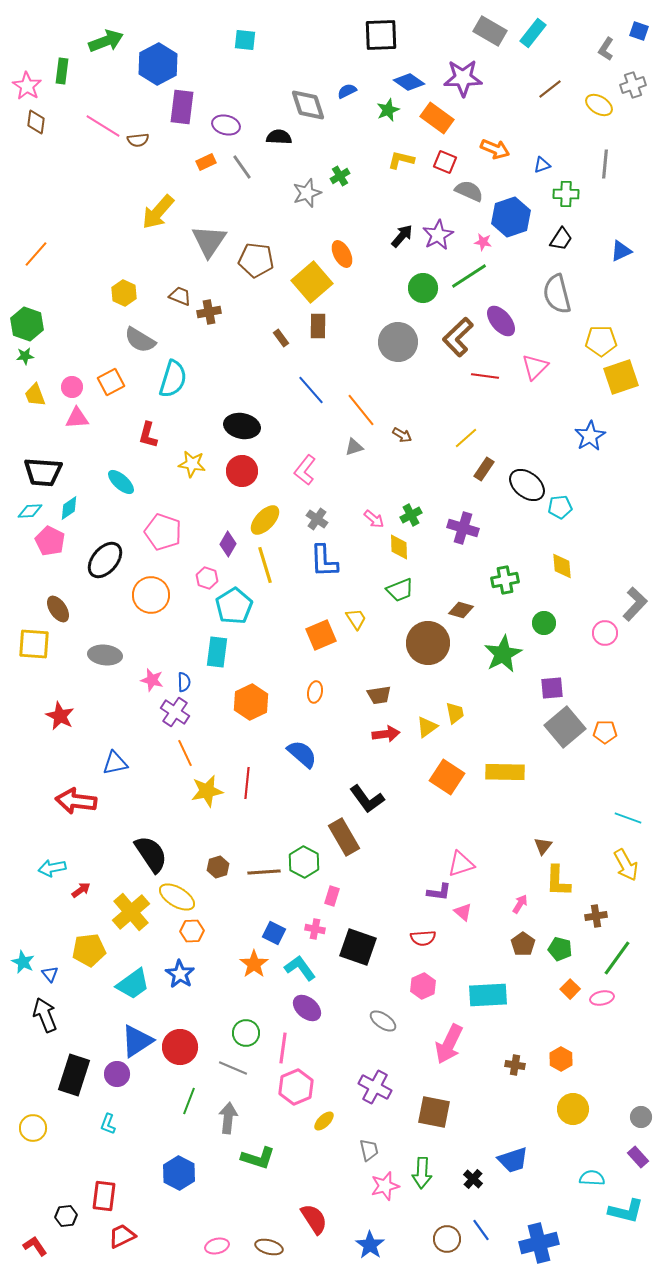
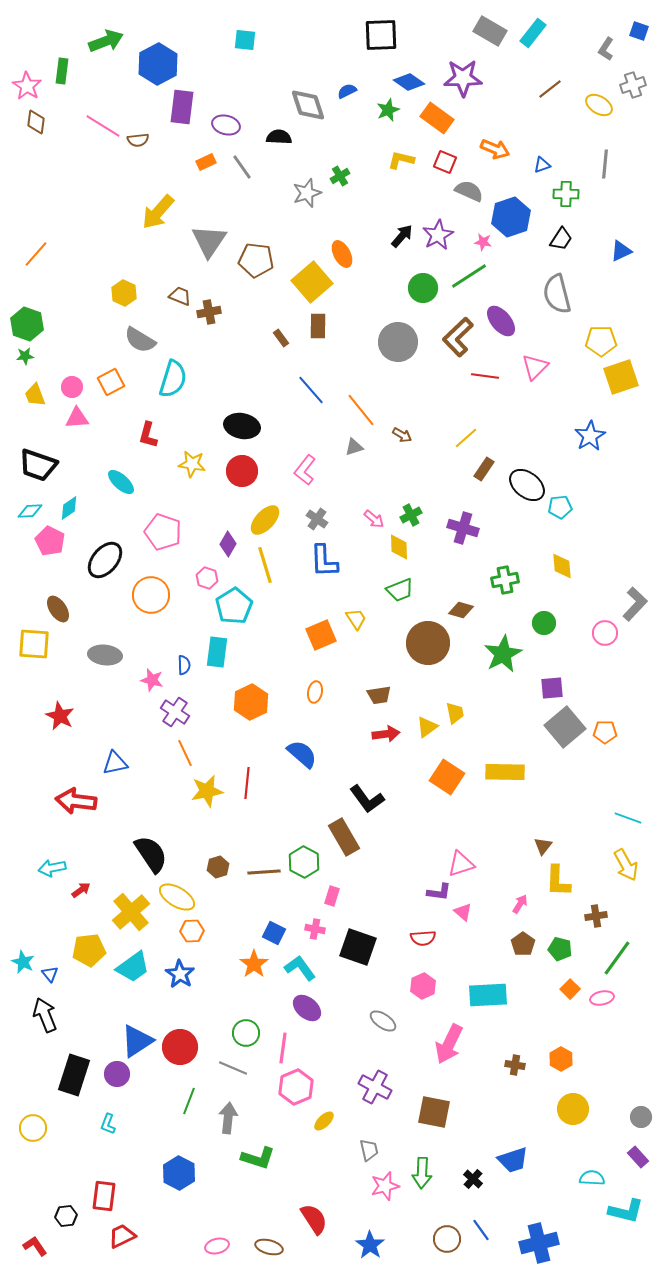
black trapezoid at (43, 472): moved 5 px left, 7 px up; rotated 15 degrees clockwise
blue semicircle at (184, 682): moved 17 px up
cyan trapezoid at (133, 984): moved 17 px up
